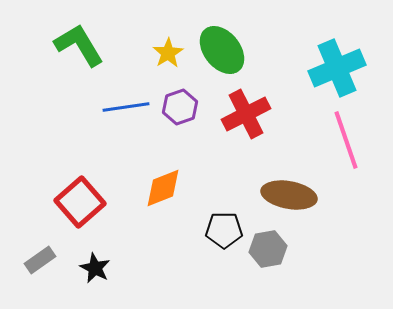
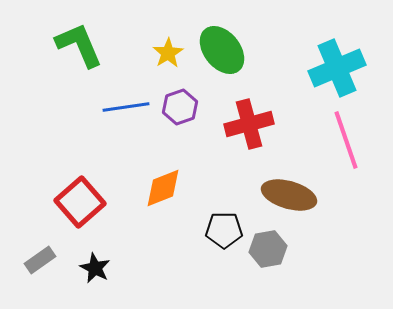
green L-shape: rotated 8 degrees clockwise
red cross: moved 3 px right, 10 px down; rotated 12 degrees clockwise
brown ellipse: rotated 6 degrees clockwise
